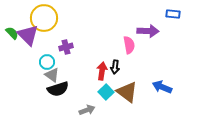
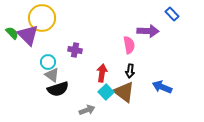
blue rectangle: moved 1 px left; rotated 40 degrees clockwise
yellow circle: moved 2 px left
purple cross: moved 9 px right, 3 px down; rotated 24 degrees clockwise
cyan circle: moved 1 px right
black arrow: moved 15 px right, 4 px down
red arrow: moved 2 px down
brown triangle: moved 3 px left
